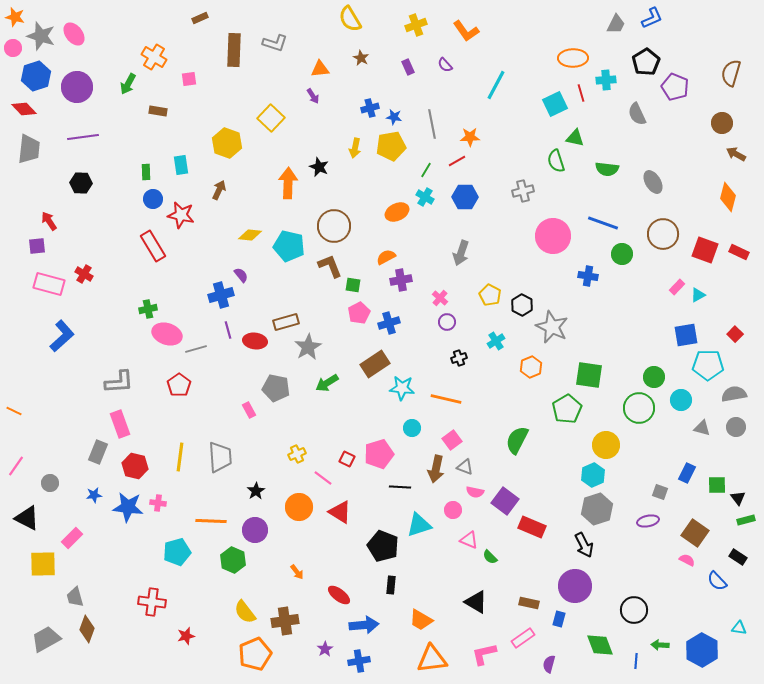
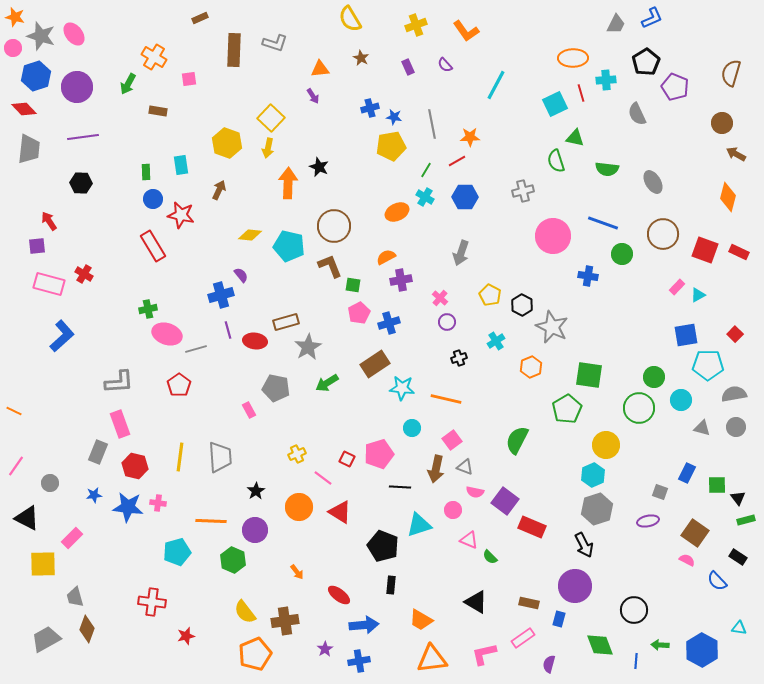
yellow arrow at (355, 148): moved 87 px left
